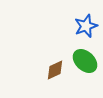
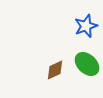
green ellipse: moved 2 px right, 3 px down
